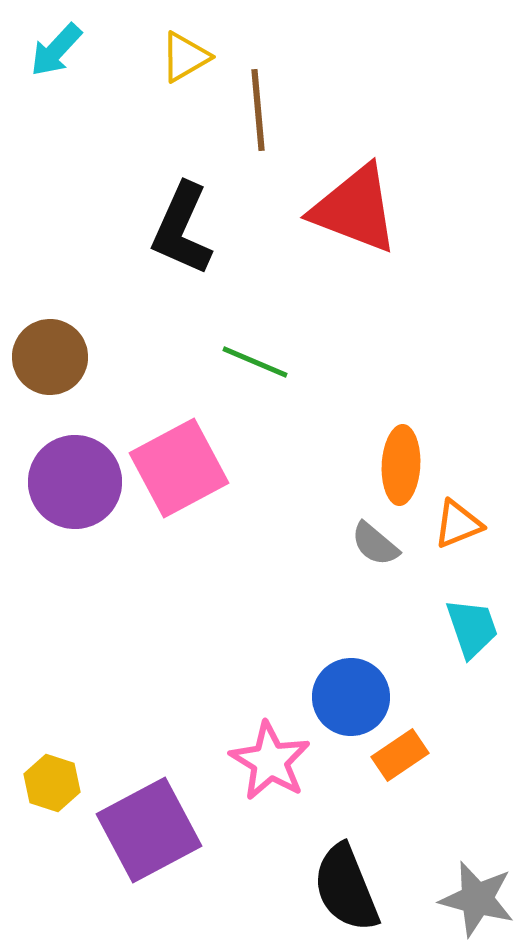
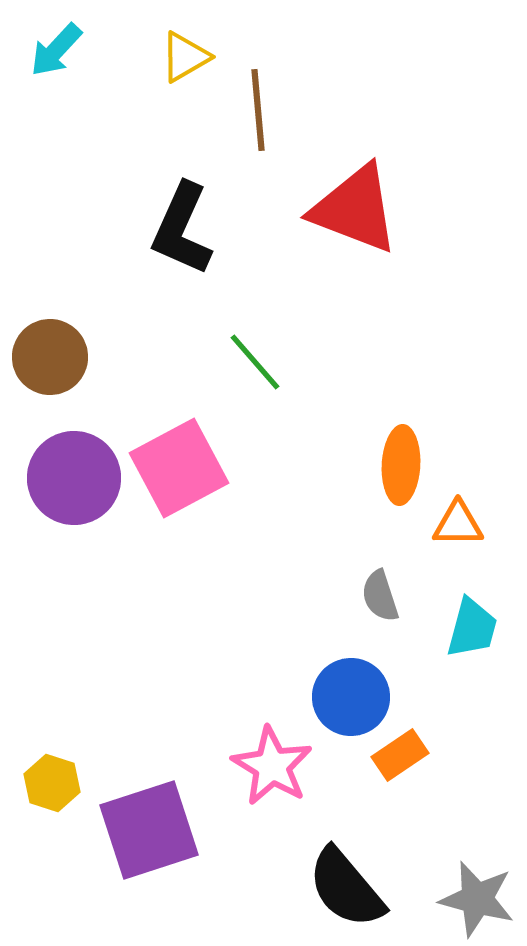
green line: rotated 26 degrees clockwise
purple circle: moved 1 px left, 4 px up
orange triangle: rotated 22 degrees clockwise
gray semicircle: moved 5 px right, 52 px down; rotated 32 degrees clockwise
cyan trapezoid: rotated 34 degrees clockwise
pink star: moved 2 px right, 5 px down
purple square: rotated 10 degrees clockwise
black semicircle: rotated 18 degrees counterclockwise
